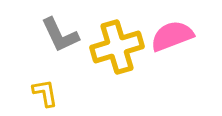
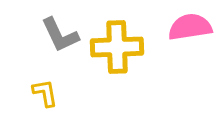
pink semicircle: moved 18 px right, 9 px up; rotated 12 degrees clockwise
yellow cross: rotated 15 degrees clockwise
